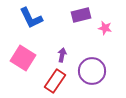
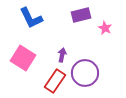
pink star: rotated 16 degrees clockwise
purple circle: moved 7 px left, 2 px down
